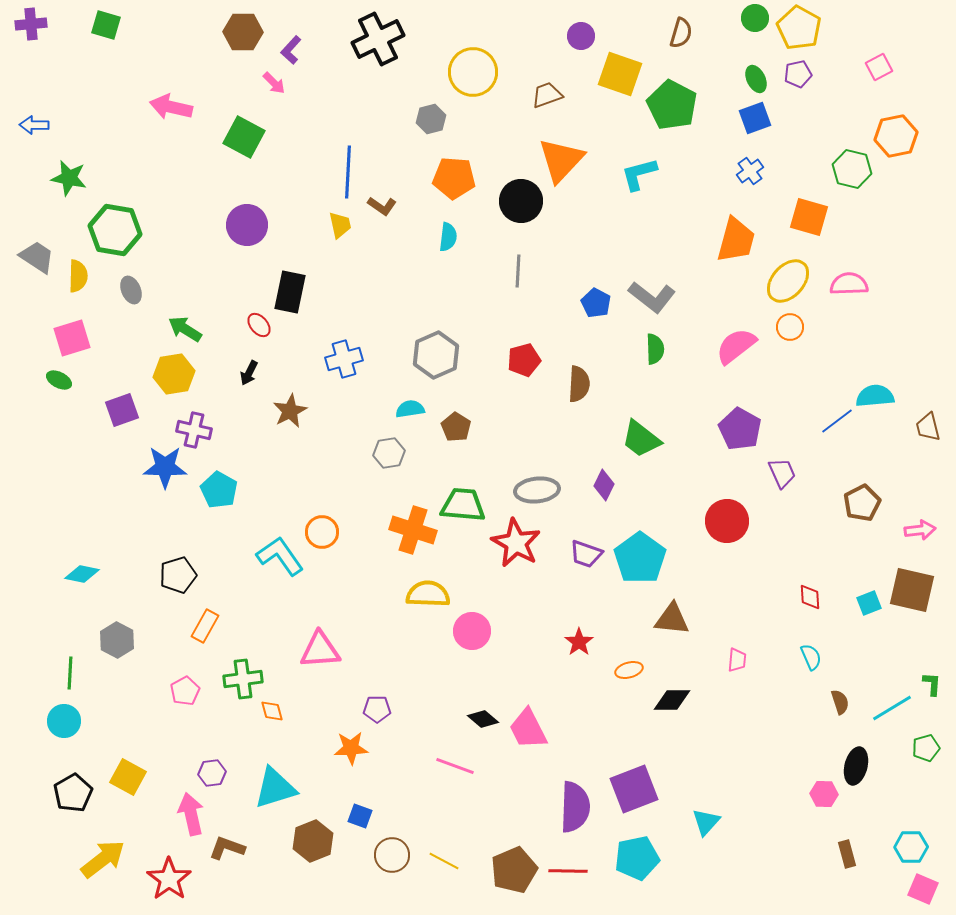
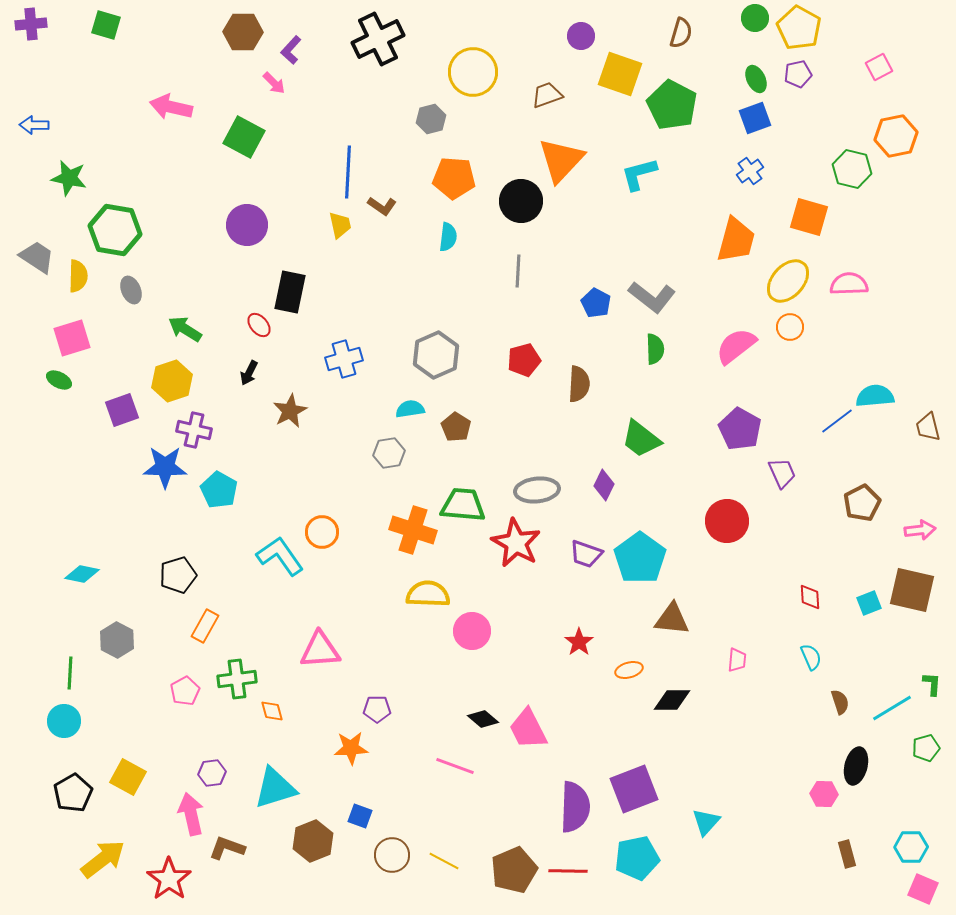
yellow hexagon at (174, 374): moved 2 px left, 7 px down; rotated 9 degrees counterclockwise
green cross at (243, 679): moved 6 px left
